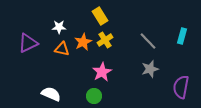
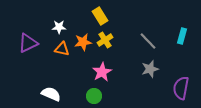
orange star: rotated 18 degrees clockwise
purple semicircle: moved 1 px down
